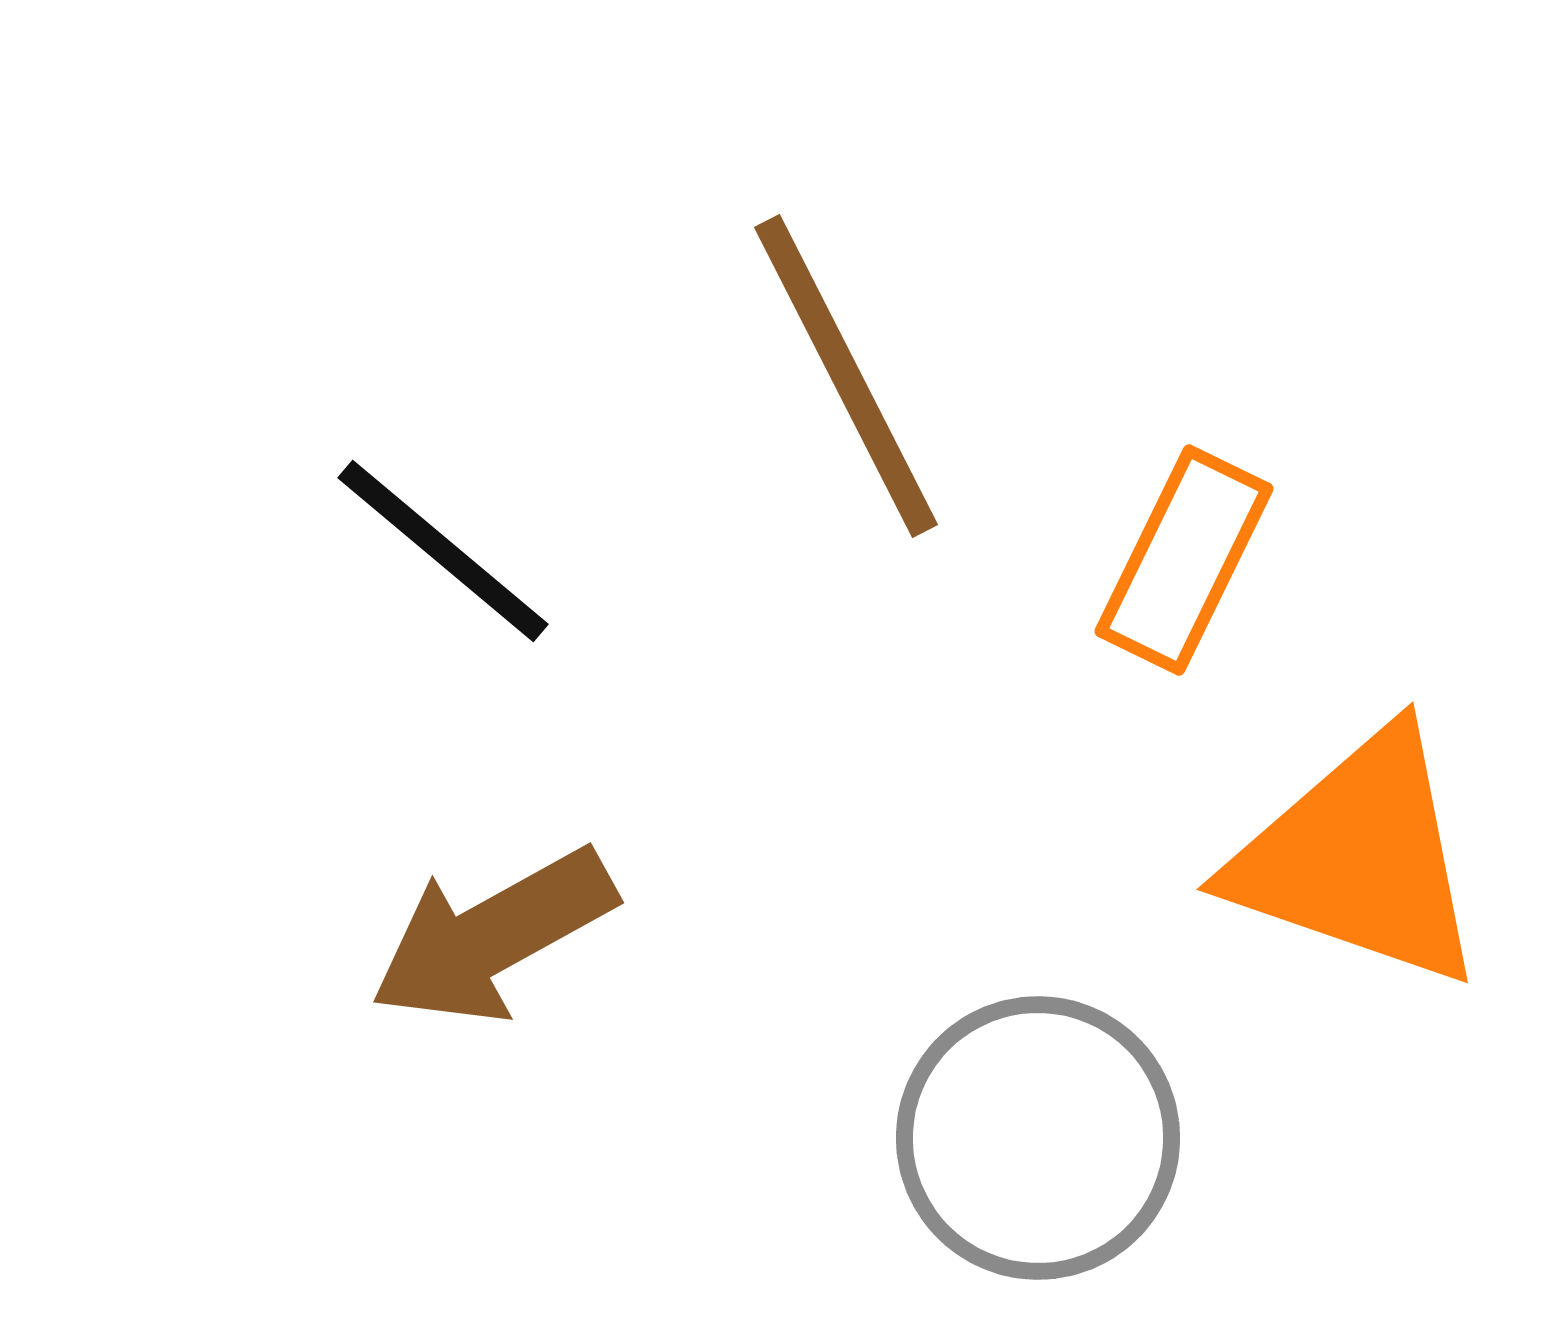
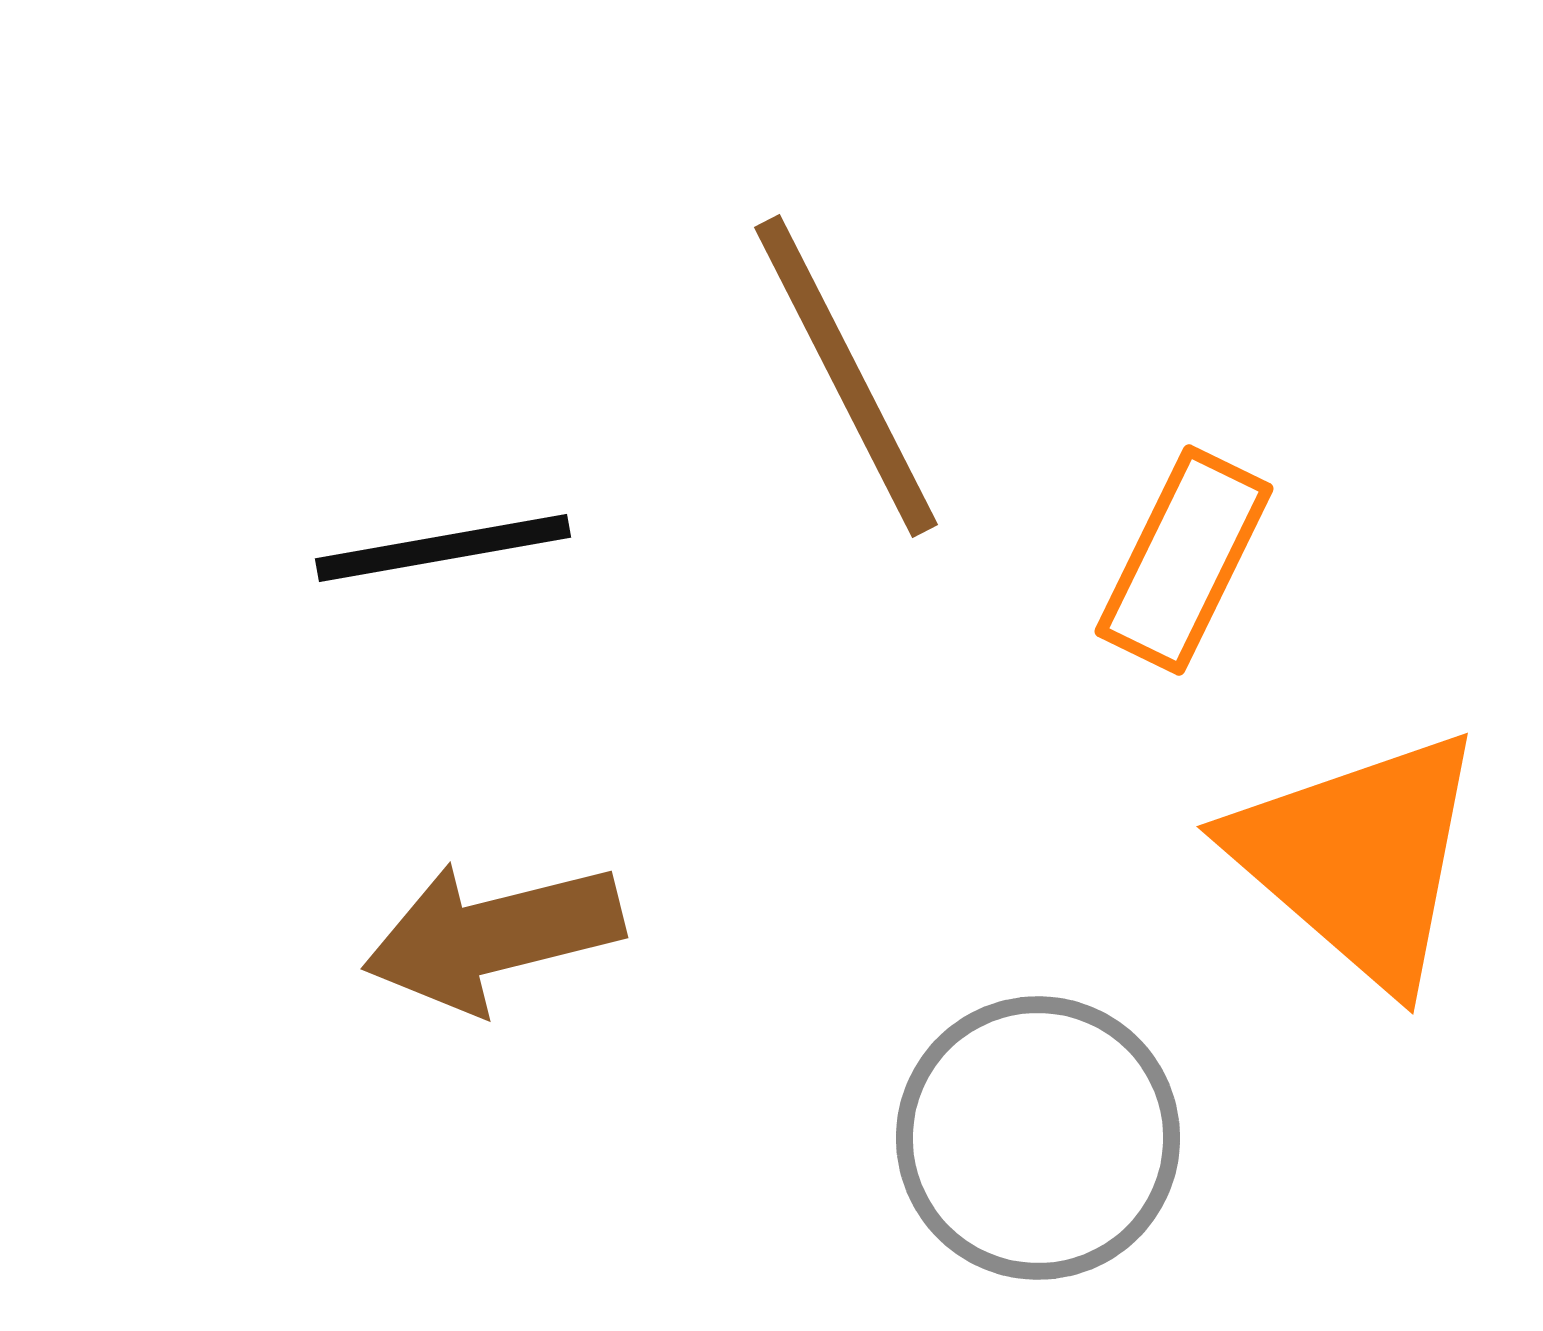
black line: moved 3 px up; rotated 50 degrees counterclockwise
orange triangle: rotated 22 degrees clockwise
brown arrow: rotated 15 degrees clockwise
